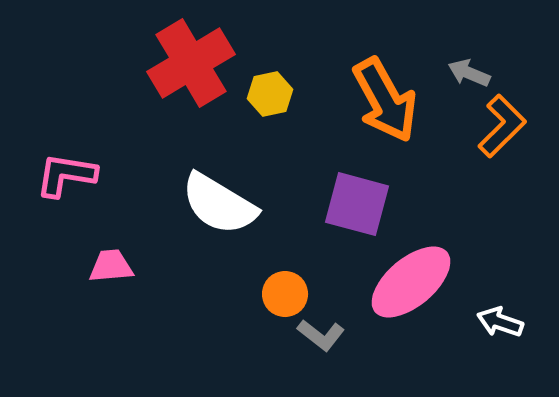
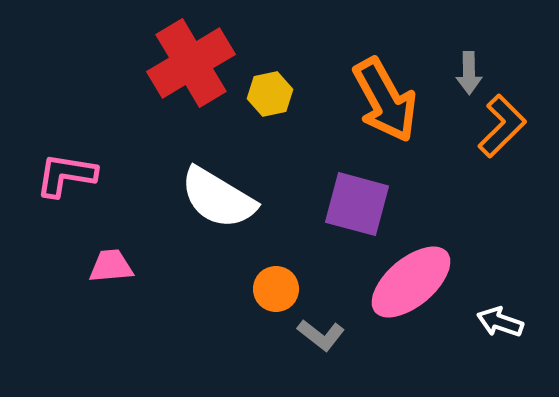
gray arrow: rotated 114 degrees counterclockwise
white semicircle: moved 1 px left, 6 px up
orange circle: moved 9 px left, 5 px up
